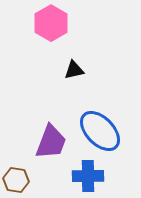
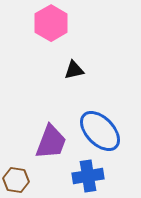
blue cross: rotated 8 degrees counterclockwise
